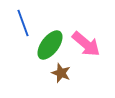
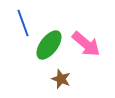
green ellipse: moved 1 px left
brown star: moved 6 px down
